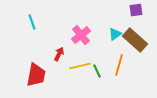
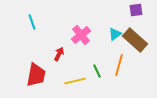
yellow line: moved 5 px left, 15 px down
